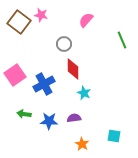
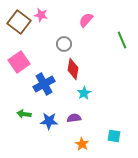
red diamond: rotated 10 degrees clockwise
pink square: moved 4 px right, 13 px up
cyan star: rotated 16 degrees clockwise
